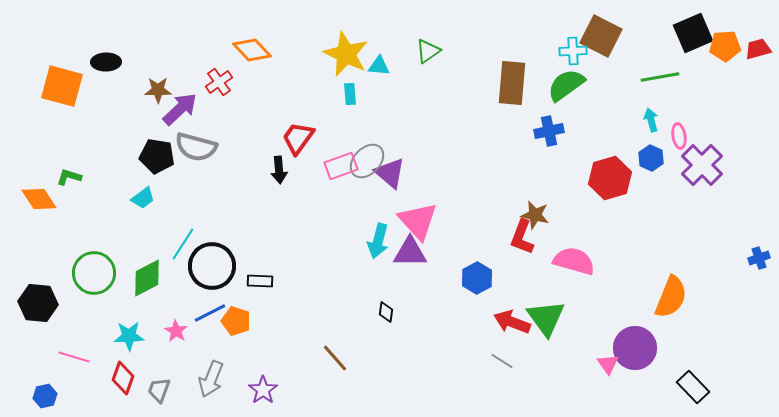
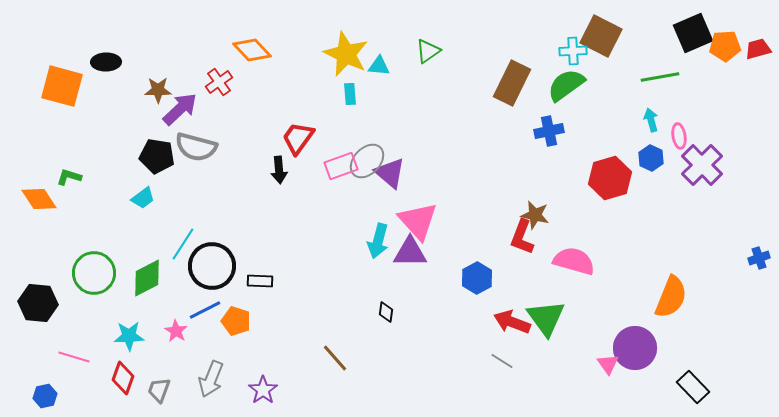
brown rectangle at (512, 83): rotated 21 degrees clockwise
blue line at (210, 313): moved 5 px left, 3 px up
